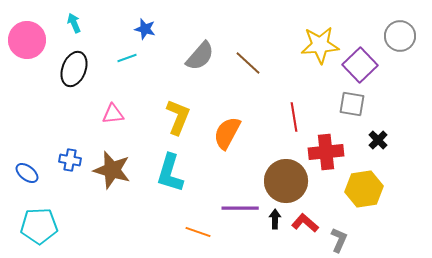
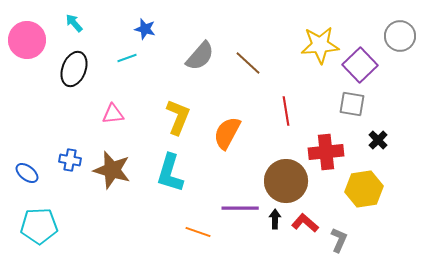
cyan arrow: rotated 18 degrees counterclockwise
red line: moved 8 px left, 6 px up
